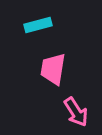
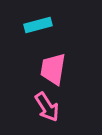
pink arrow: moved 29 px left, 5 px up
